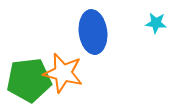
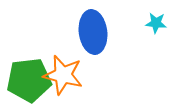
orange star: moved 2 px down
